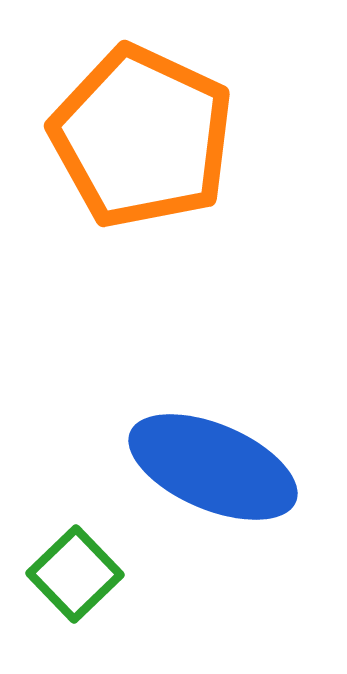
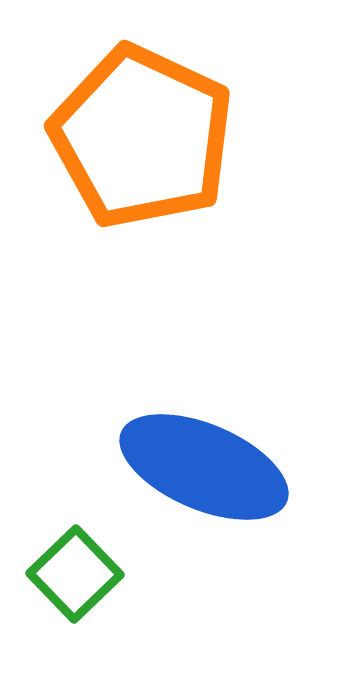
blue ellipse: moved 9 px left
